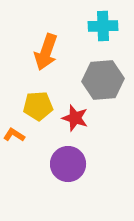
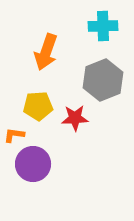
gray hexagon: rotated 18 degrees counterclockwise
red star: rotated 20 degrees counterclockwise
orange L-shape: rotated 25 degrees counterclockwise
purple circle: moved 35 px left
